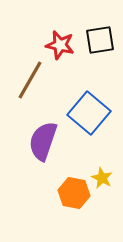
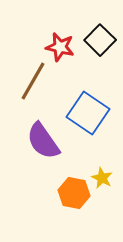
black square: rotated 36 degrees counterclockwise
red star: moved 2 px down
brown line: moved 3 px right, 1 px down
blue square: moved 1 px left; rotated 6 degrees counterclockwise
purple semicircle: rotated 54 degrees counterclockwise
